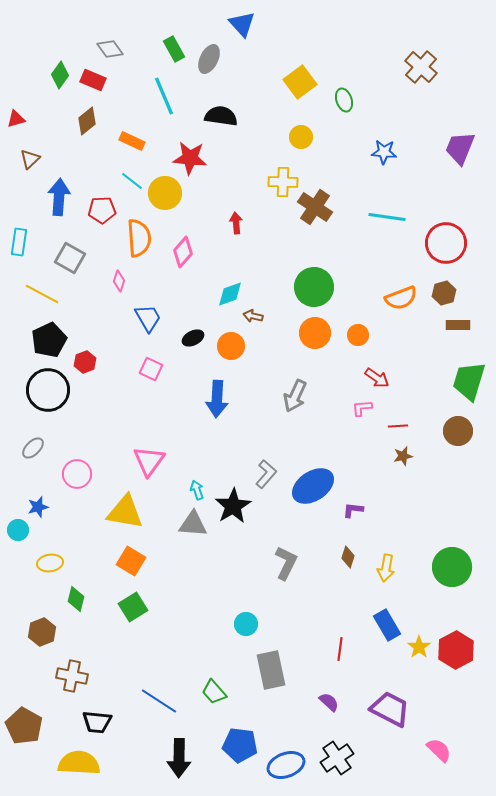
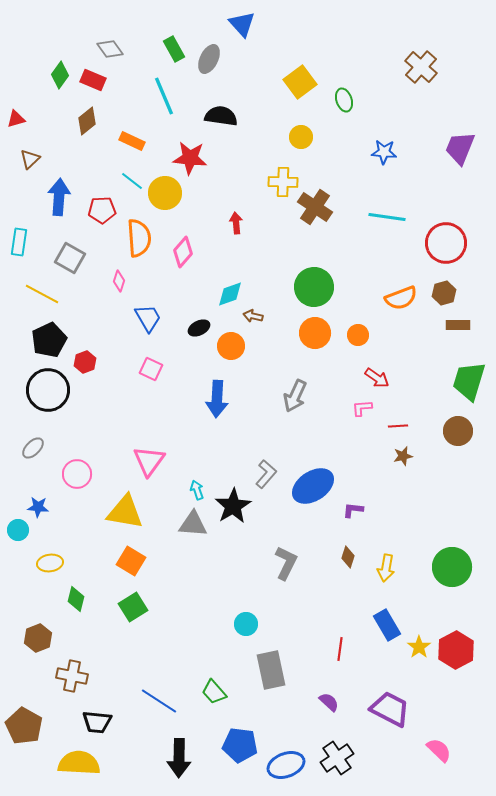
black ellipse at (193, 338): moved 6 px right, 10 px up
blue star at (38, 507): rotated 20 degrees clockwise
brown hexagon at (42, 632): moved 4 px left, 6 px down
